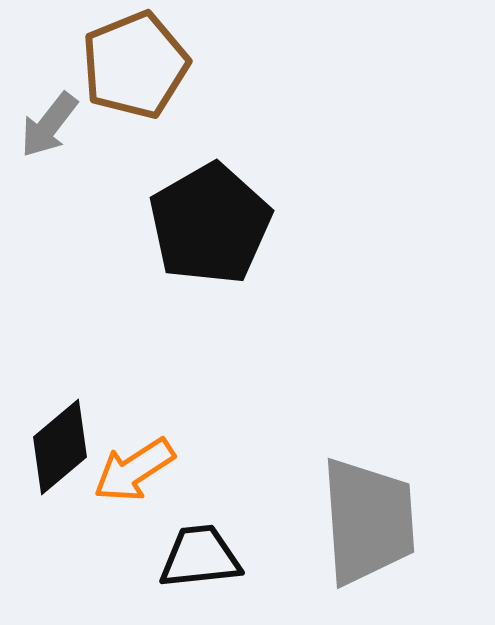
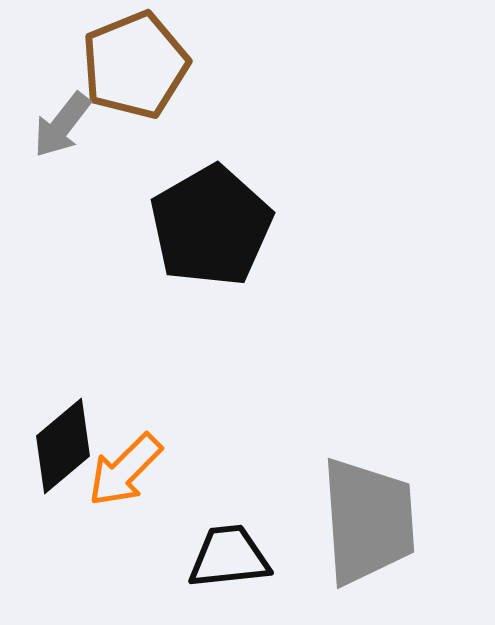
gray arrow: moved 13 px right
black pentagon: moved 1 px right, 2 px down
black diamond: moved 3 px right, 1 px up
orange arrow: moved 9 px left; rotated 12 degrees counterclockwise
black trapezoid: moved 29 px right
